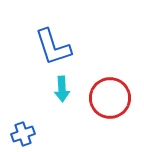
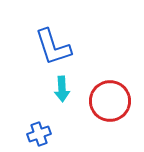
red circle: moved 3 px down
blue cross: moved 16 px right
